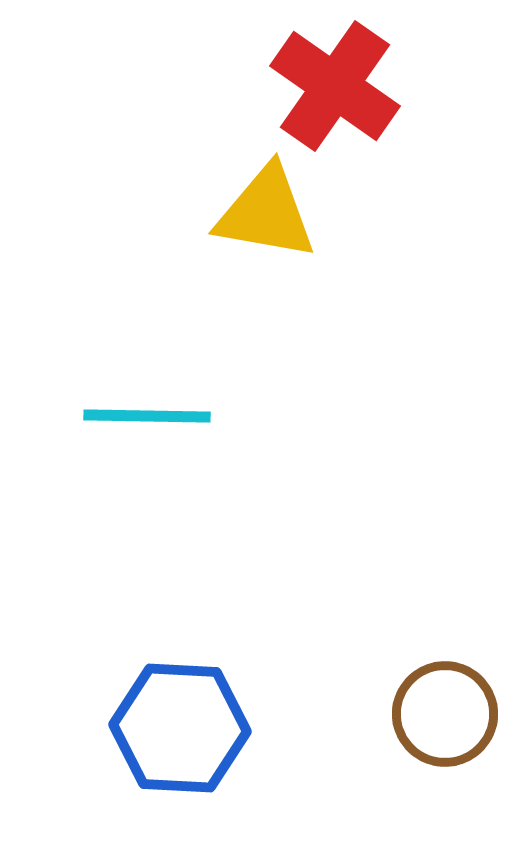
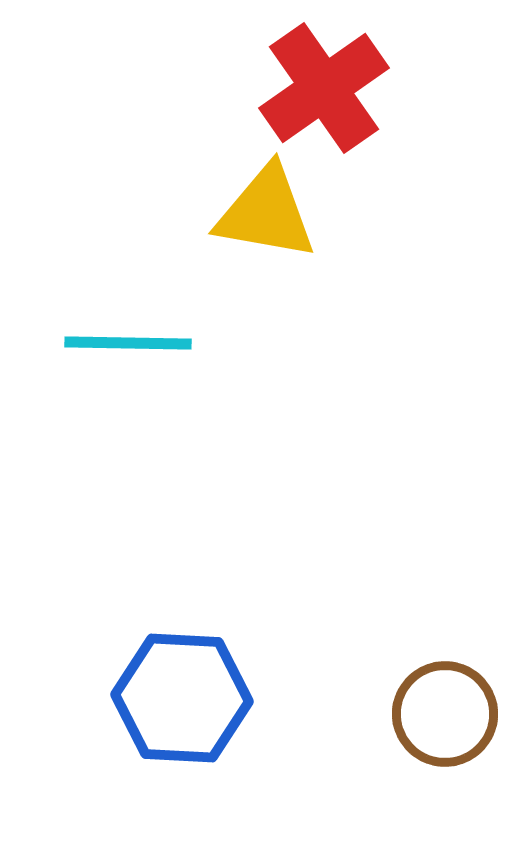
red cross: moved 11 px left, 2 px down; rotated 20 degrees clockwise
cyan line: moved 19 px left, 73 px up
blue hexagon: moved 2 px right, 30 px up
